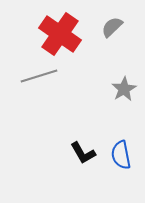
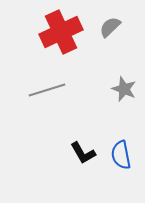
gray semicircle: moved 2 px left
red cross: moved 1 px right, 2 px up; rotated 30 degrees clockwise
gray line: moved 8 px right, 14 px down
gray star: rotated 20 degrees counterclockwise
